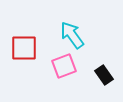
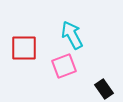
cyan arrow: rotated 8 degrees clockwise
black rectangle: moved 14 px down
